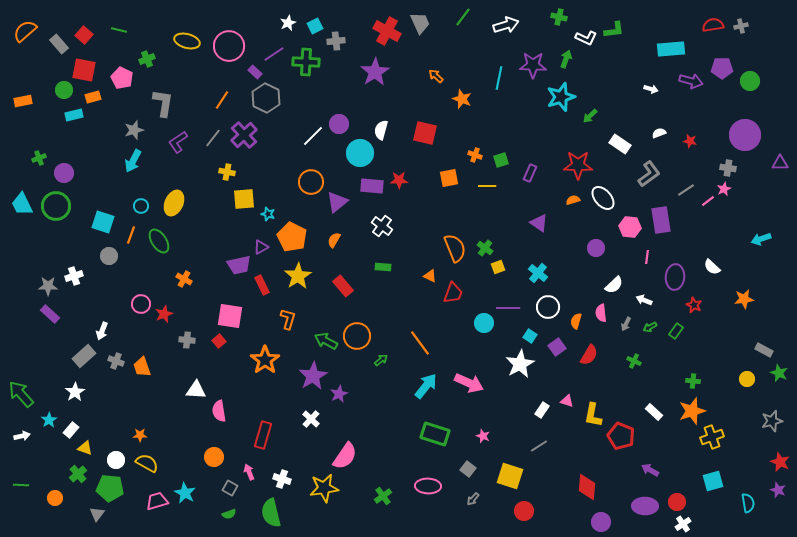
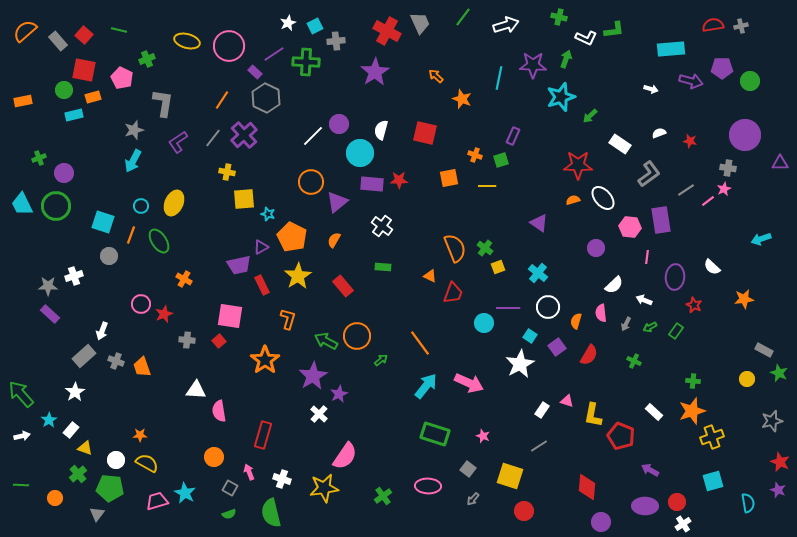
gray rectangle at (59, 44): moved 1 px left, 3 px up
purple rectangle at (530, 173): moved 17 px left, 37 px up
purple rectangle at (372, 186): moved 2 px up
white cross at (311, 419): moved 8 px right, 5 px up
